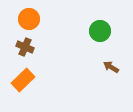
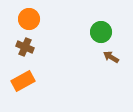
green circle: moved 1 px right, 1 px down
brown arrow: moved 10 px up
orange rectangle: moved 1 px down; rotated 15 degrees clockwise
